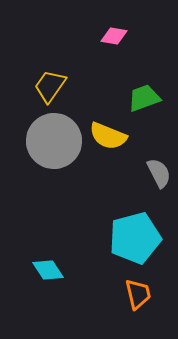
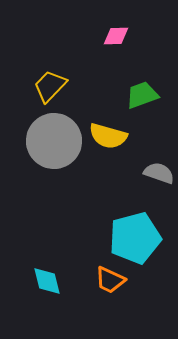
pink diamond: moved 2 px right; rotated 12 degrees counterclockwise
yellow trapezoid: rotated 9 degrees clockwise
green trapezoid: moved 2 px left, 3 px up
yellow semicircle: rotated 6 degrees counterclockwise
gray semicircle: rotated 44 degrees counterclockwise
cyan diamond: moved 1 px left, 11 px down; rotated 20 degrees clockwise
orange trapezoid: moved 28 px left, 14 px up; rotated 128 degrees clockwise
